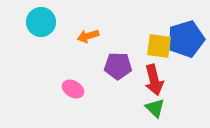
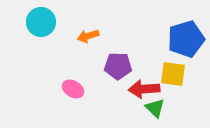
yellow square: moved 14 px right, 28 px down
red arrow: moved 10 px left, 9 px down; rotated 100 degrees clockwise
